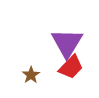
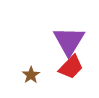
purple triangle: moved 2 px right, 2 px up
